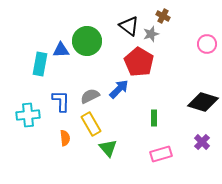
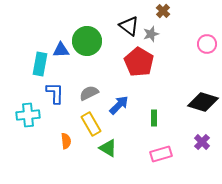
brown cross: moved 5 px up; rotated 16 degrees clockwise
blue arrow: moved 16 px down
gray semicircle: moved 1 px left, 3 px up
blue L-shape: moved 6 px left, 8 px up
orange semicircle: moved 1 px right, 3 px down
green triangle: rotated 18 degrees counterclockwise
